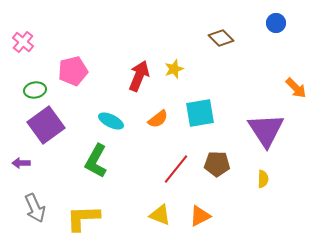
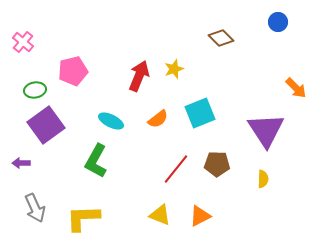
blue circle: moved 2 px right, 1 px up
cyan square: rotated 12 degrees counterclockwise
